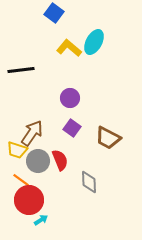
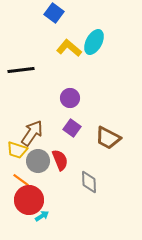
cyan arrow: moved 1 px right, 4 px up
